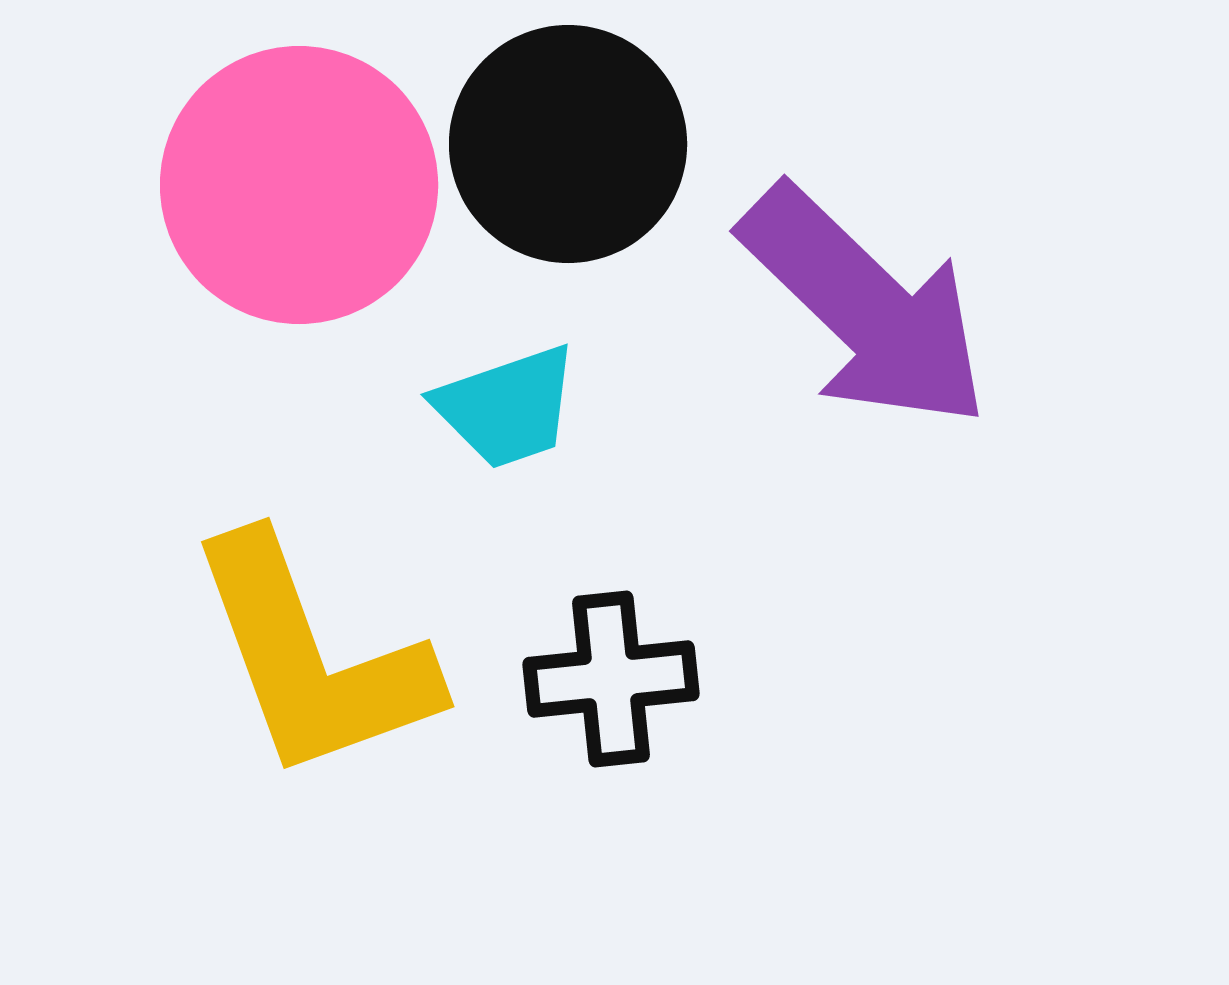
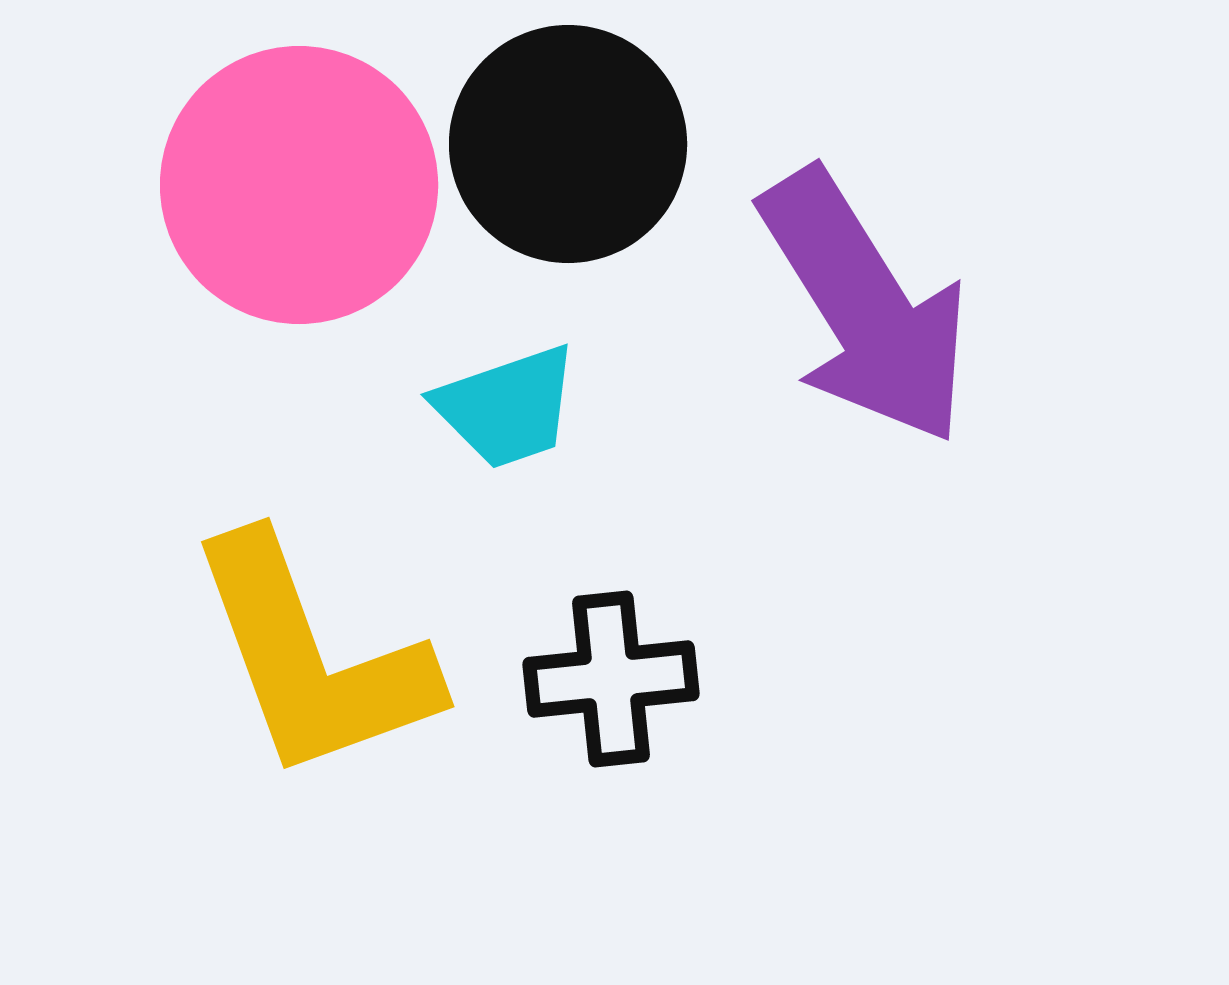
purple arrow: rotated 14 degrees clockwise
